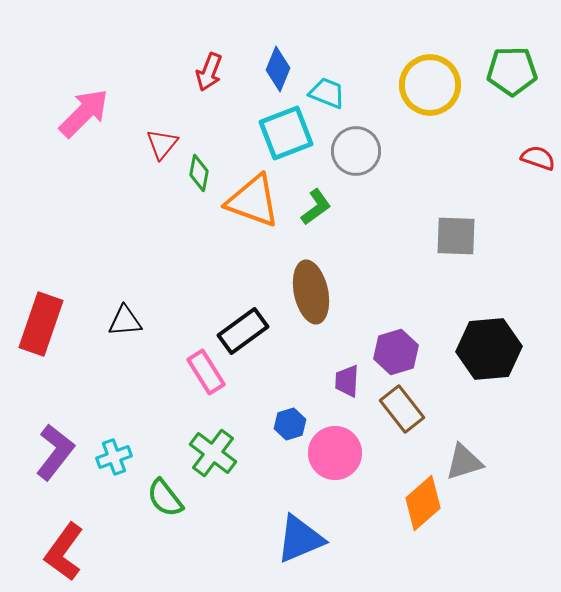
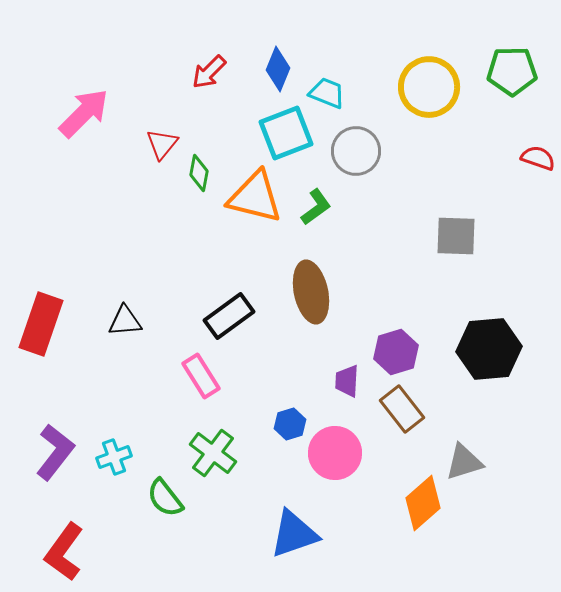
red arrow: rotated 24 degrees clockwise
yellow circle: moved 1 px left, 2 px down
orange triangle: moved 2 px right, 4 px up; rotated 6 degrees counterclockwise
black rectangle: moved 14 px left, 15 px up
pink rectangle: moved 5 px left, 4 px down
blue triangle: moved 6 px left, 5 px up; rotated 4 degrees clockwise
